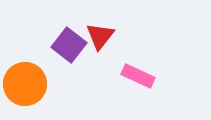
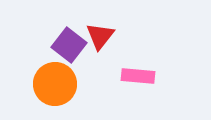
pink rectangle: rotated 20 degrees counterclockwise
orange circle: moved 30 px right
